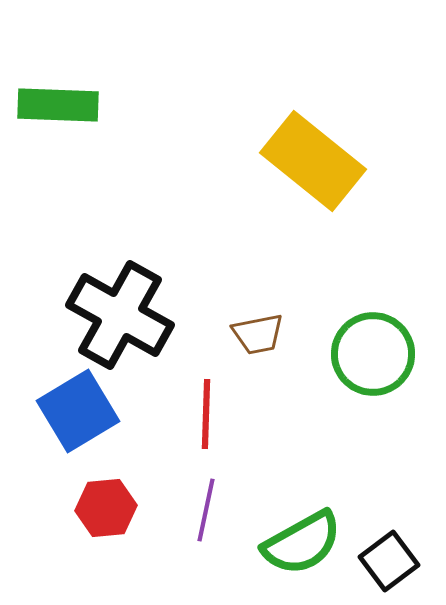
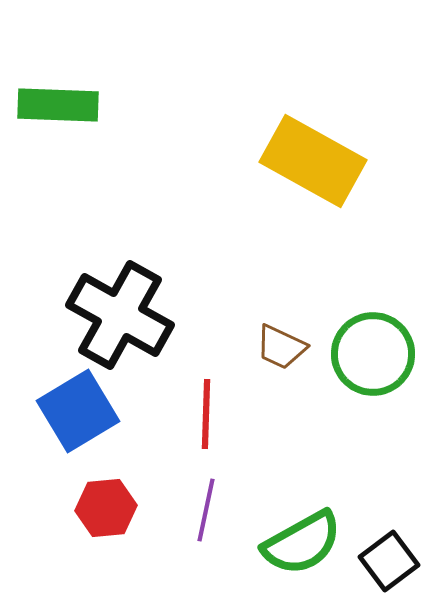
yellow rectangle: rotated 10 degrees counterclockwise
brown trapezoid: moved 23 px right, 13 px down; rotated 36 degrees clockwise
